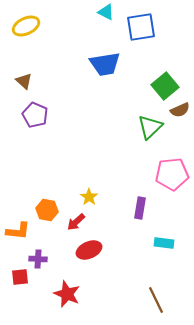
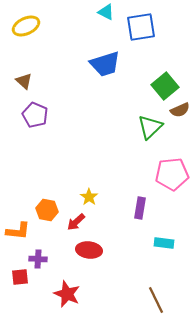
blue trapezoid: rotated 8 degrees counterclockwise
red ellipse: rotated 30 degrees clockwise
